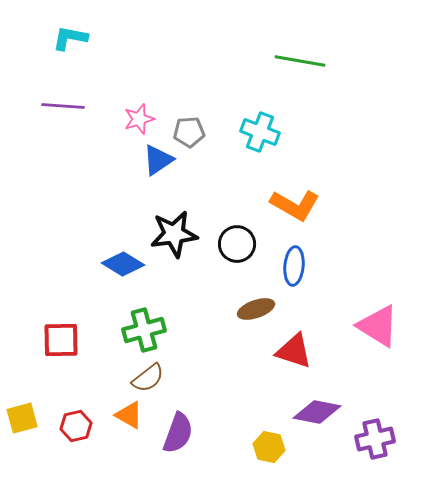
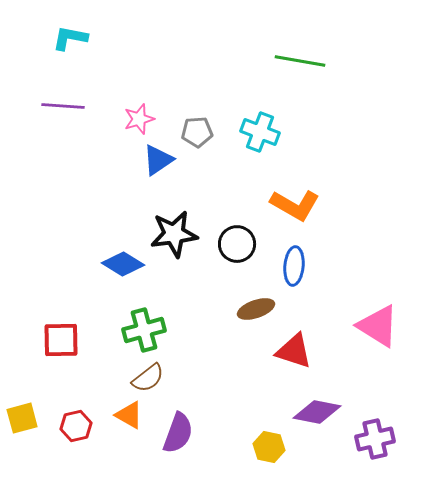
gray pentagon: moved 8 px right
